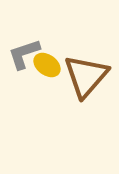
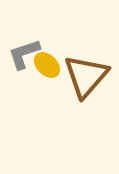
yellow ellipse: rotated 8 degrees clockwise
